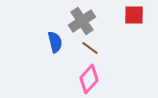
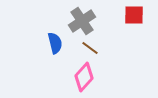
blue semicircle: moved 1 px down
pink diamond: moved 5 px left, 2 px up
